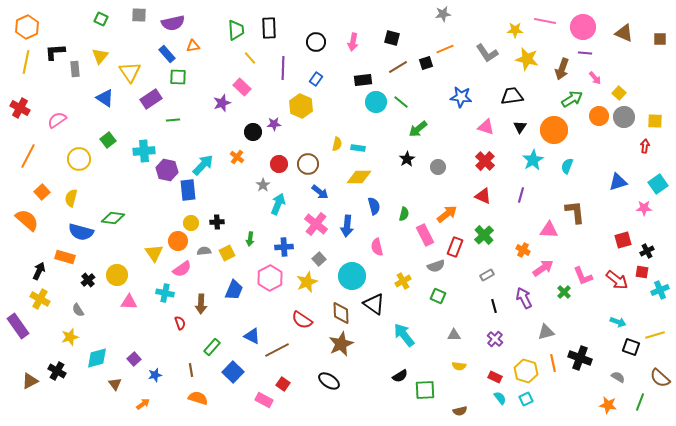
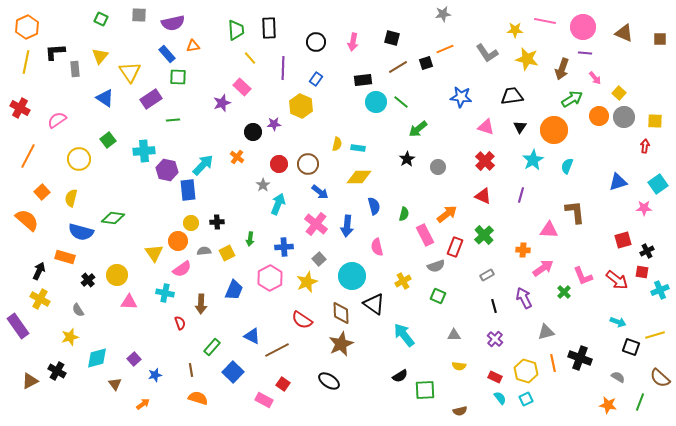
orange cross at (523, 250): rotated 24 degrees counterclockwise
